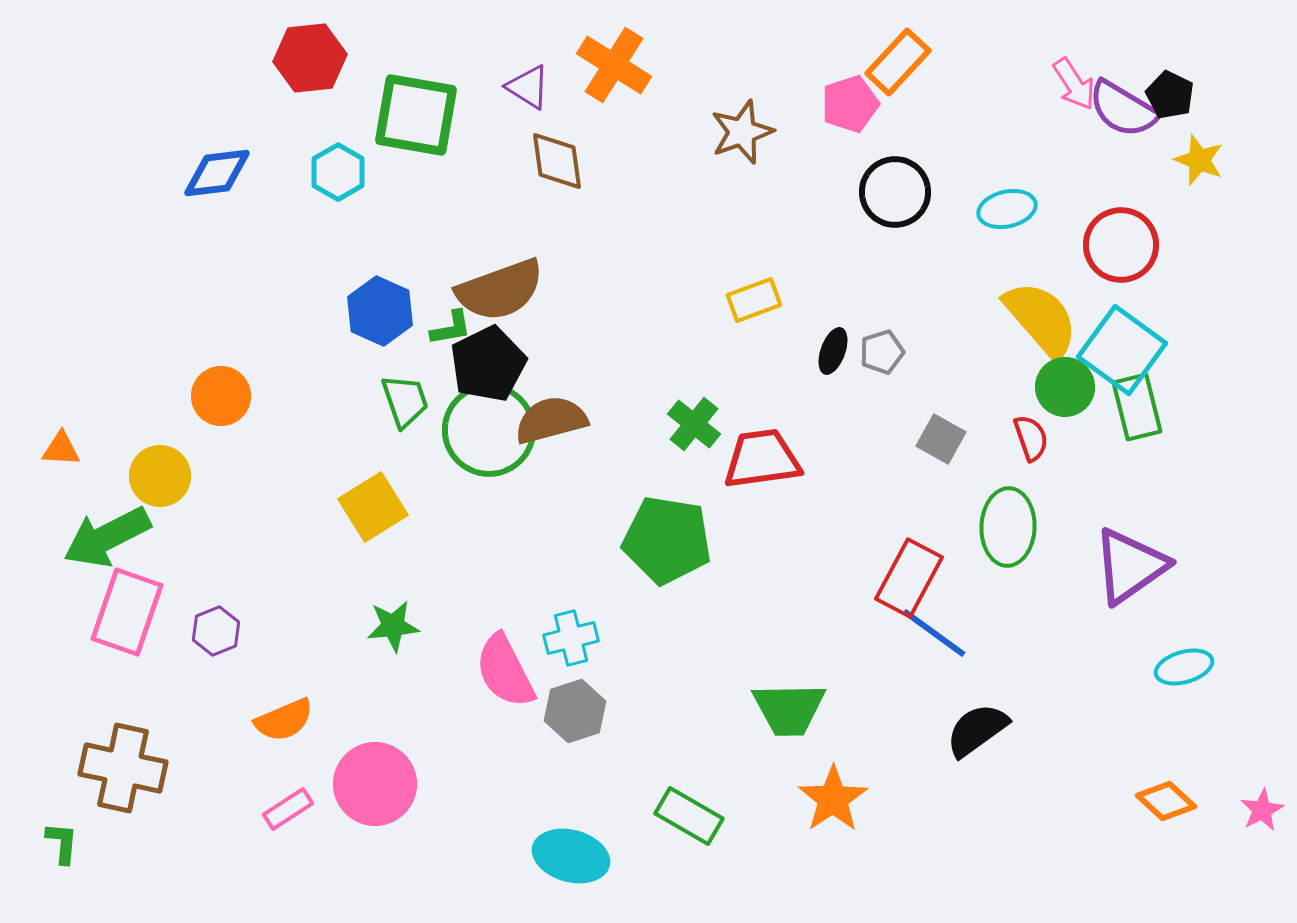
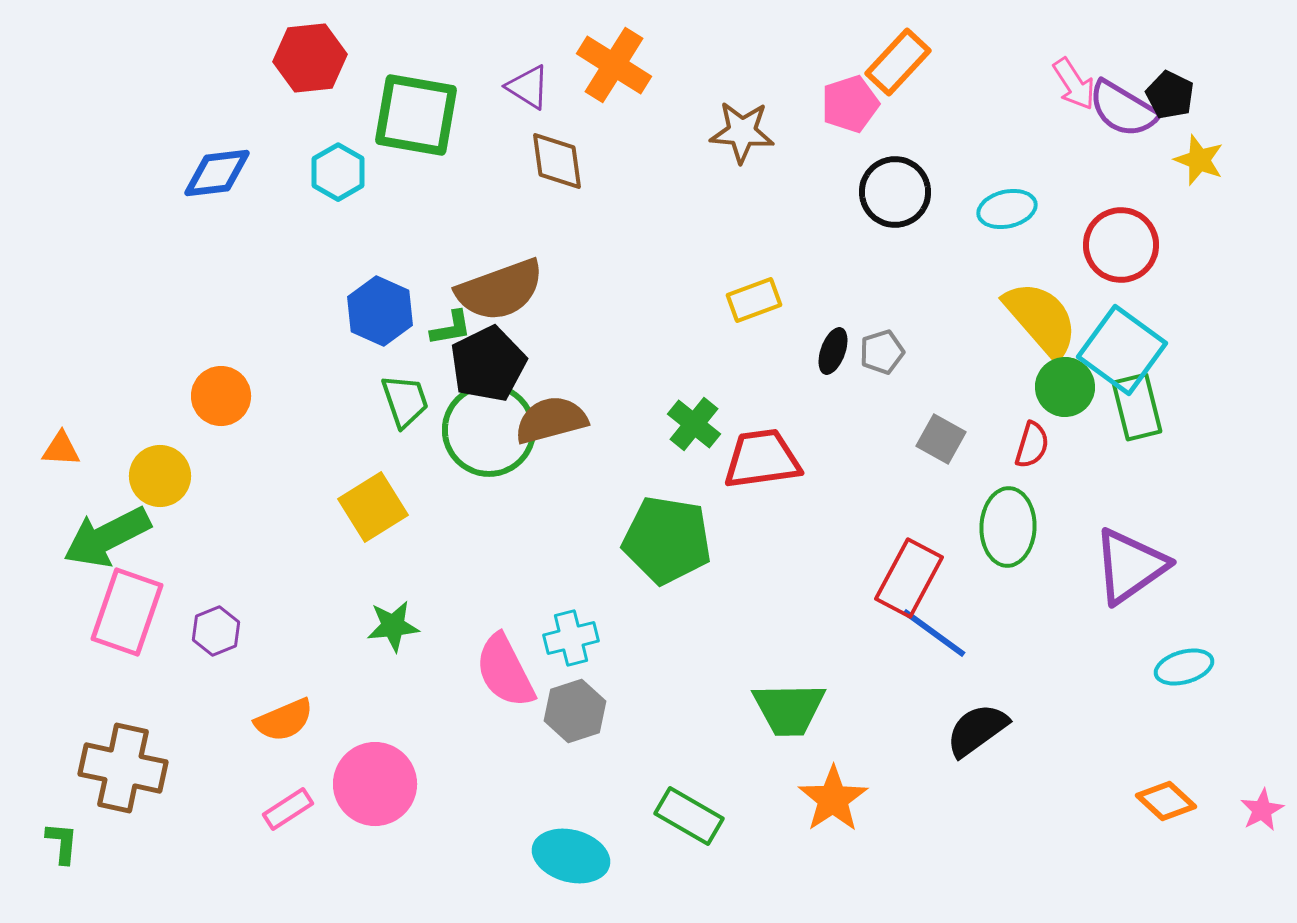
brown star at (742, 132): rotated 24 degrees clockwise
red semicircle at (1031, 438): moved 1 px right, 7 px down; rotated 36 degrees clockwise
